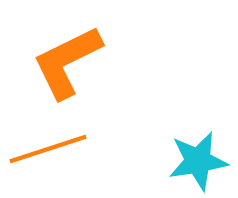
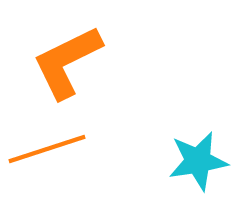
orange line: moved 1 px left
